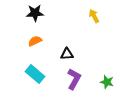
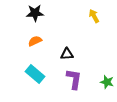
purple L-shape: rotated 20 degrees counterclockwise
